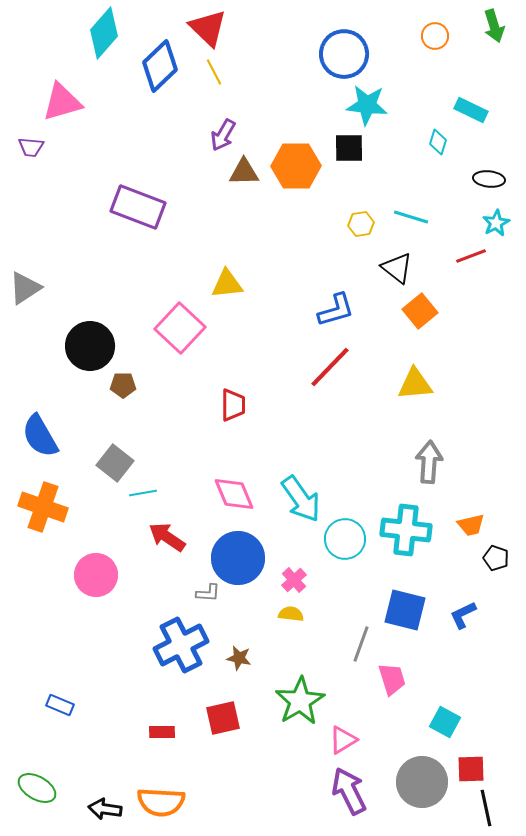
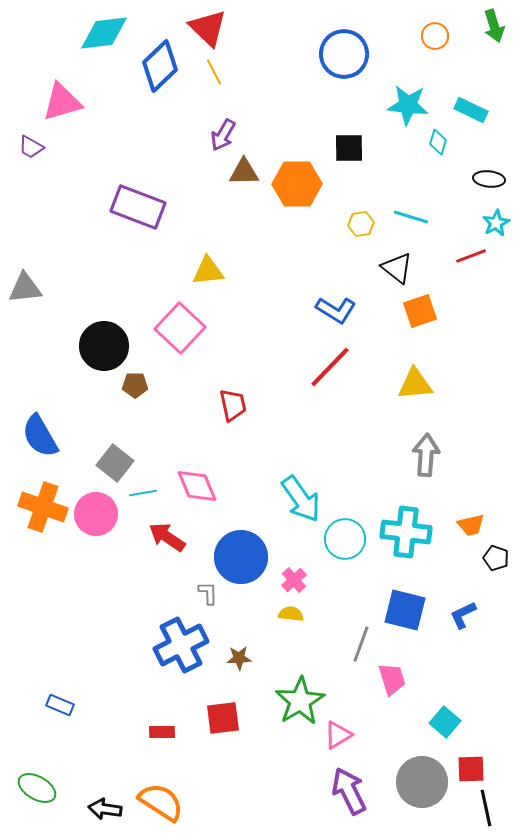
cyan diamond at (104, 33): rotated 42 degrees clockwise
cyan star at (367, 105): moved 41 px right
purple trapezoid at (31, 147): rotated 24 degrees clockwise
orange hexagon at (296, 166): moved 1 px right, 18 px down
yellow triangle at (227, 284): moved 19 px left, 13 px up
gray triangle at (25, 288): rotated 27 degrees clockwise
blue L-shape at (336, 310): rotated 48 degrees clockwise
orange square at (420, 311): rotated 20 degrees clockwise
black circle at (90, 346): moved 14 px right
brown pentagon at (123, 385): moved 12 px right
red trapezoid at (233, 405): rotated 12 degrees counterclockwise
gray arrow at (429, 462): moved 3 px left, 7 px up
pink diamond at (234, 494): moved 37 px left, 8 px up
cyan cross at (406, 530): moved 2 px down
blue circle at (238, 558): moved 3 px right, 1 px up
pink circle at (96, 575): moved 61 px up
gray L-shape at (208, 593): rotated 95 degrees counterclockwise
brown star at (239, 658): rotated 15 degrees counterclockwise
red square at (223, 718): rotated 6 degrees clockwise
cyan square at (445, 722): rotated 12 degrees clockwise
pink triangle at (343, 740): moved 5 px left, 5 px up
orange semicircle at (161, 802): rotated 150 degrees counterclockwise
